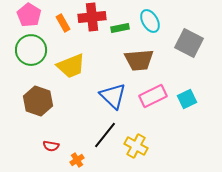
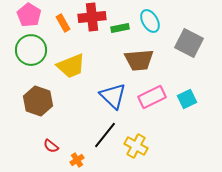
pink rectangle: moved 1 px left, 1 px down
red semicircle: rotated 28 degrees clockwise
